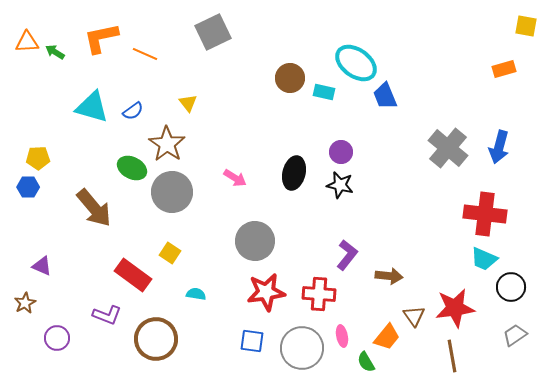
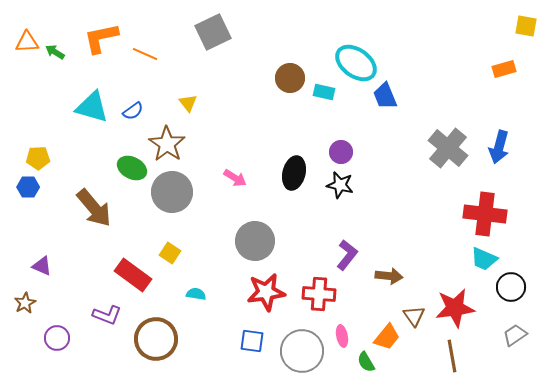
gray circle at (302, 348): moved 3 px down
